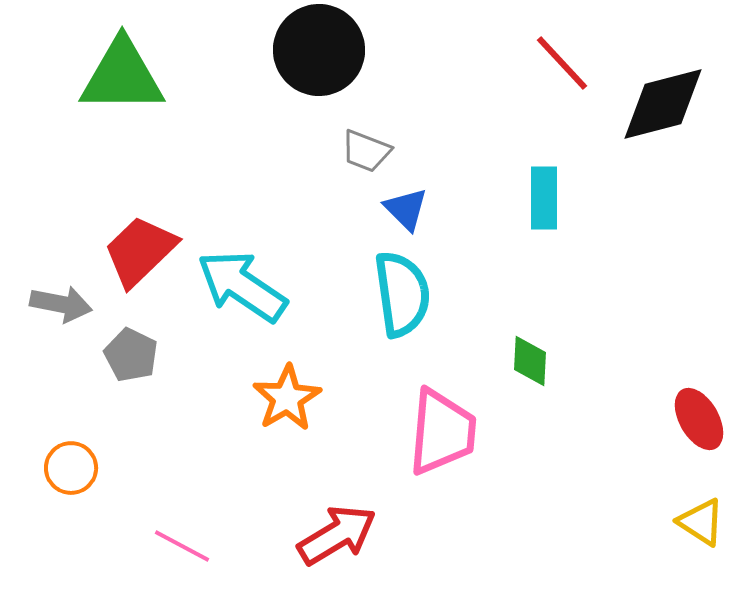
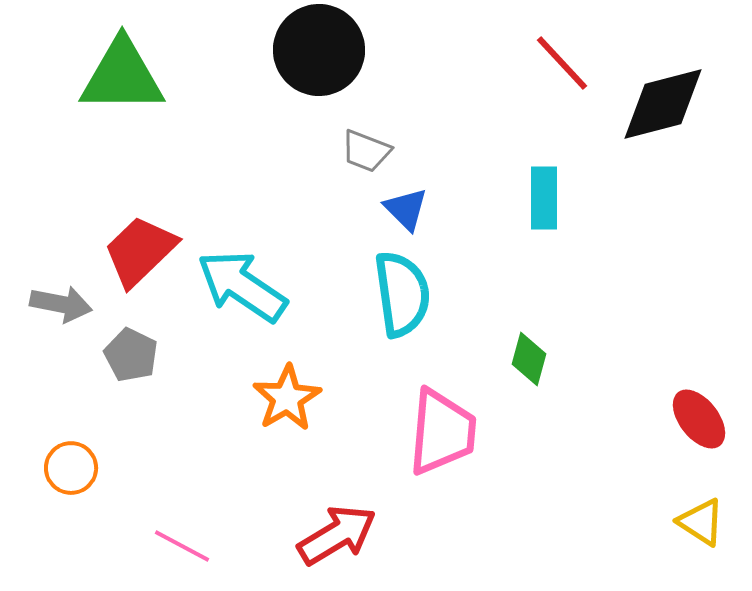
green diamond: moved 1 px left, 2 px up; rotated 12 degrees clockwise
red ellipse: rotated 8 degrees counterclockwise
